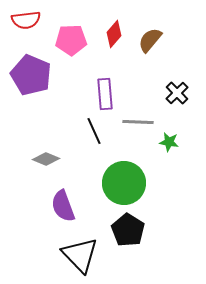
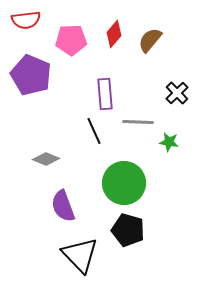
black pentagon: rotated 16 degrees counterclockwise
